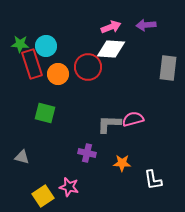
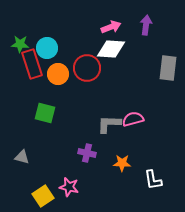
purple arrow: rotated 102 degrees clockwise
cyan circle: moved 1 px right, 2 px down
red circle: moved 1 px left, 1 px down
